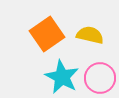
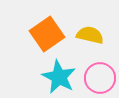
cyan star: moved 3 px left
